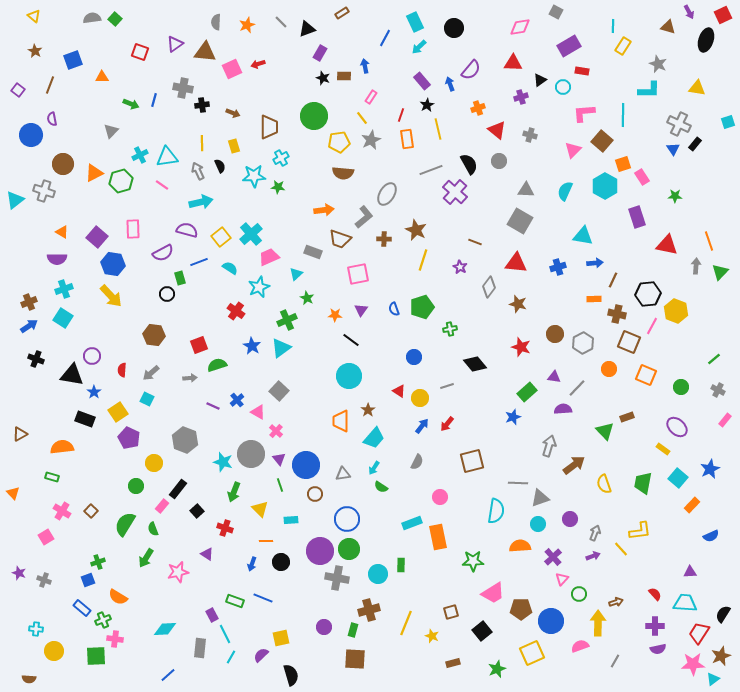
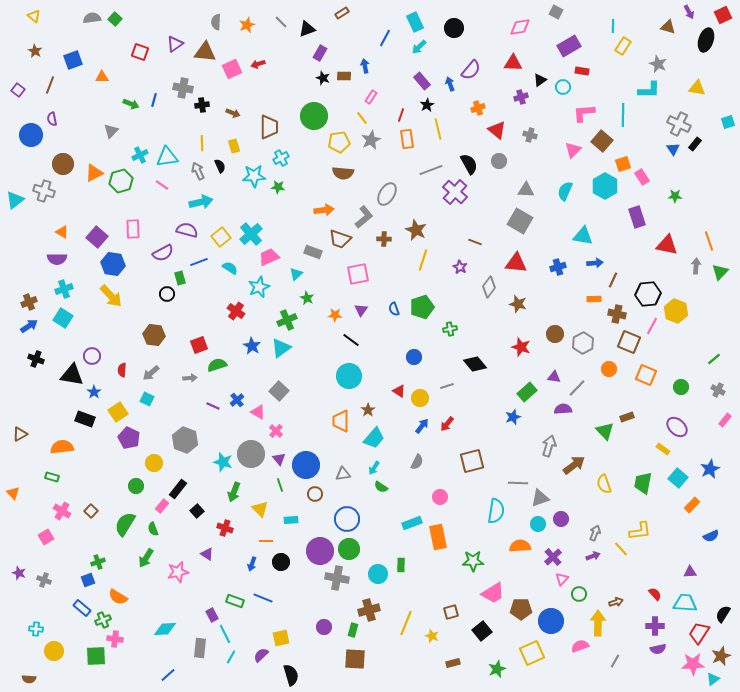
purple circle at (570, 519): moved 9 px left
